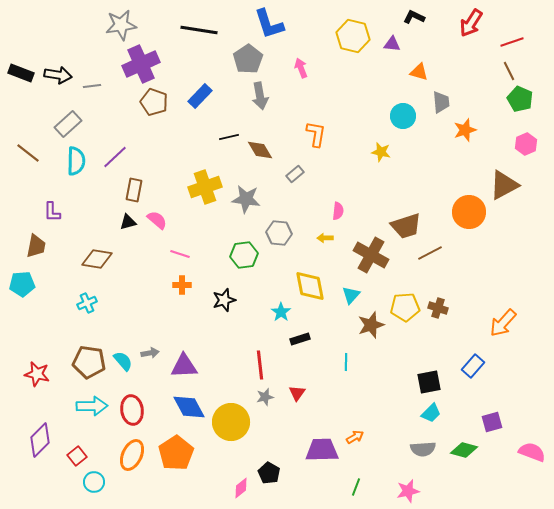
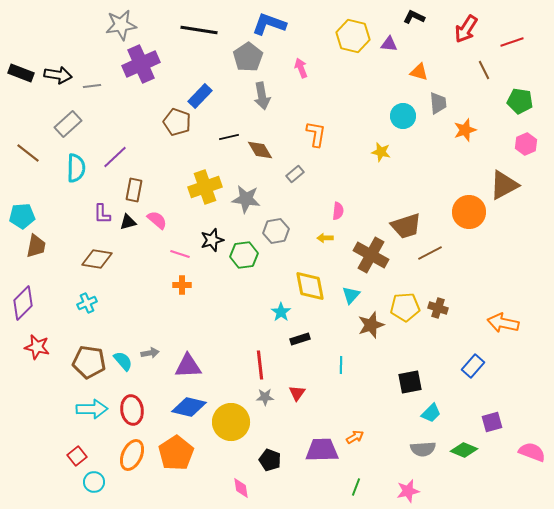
red arrow at (471, 23): moved 5 px left, 6 px down
blue L-shape at (269, 24): rotated 128 degrees clockwise
purple triangle at (392, 44): moved 3 px left
gray pentagon at (248, 59): moved 2 px up
brown line at (509, 71): moved 25 px left, 1 px up
gray arrow at (260, 96): moved 2 px right
green pentagon at (520, 99): moved 2 px down; rotated 15 degrees counterclockwise
brown pentagon at (154, 102): moved 23 px right, 20 px down
gray trapezoid at (441, 102): moved 3 px left, 1 px down
cyan semicircle at (76, 161): moved 7 px down
purple L-shape at (52, 212): moved 50 px right, 2 px down
gray hexagon at (279, 233): moved 3 px left, 2 px up; rotated 15 degrees counterclockwise
cyan pentagon at (22, 284): moved 68 px up
black star at (224, 300): moved 12 px left, 60 px up
orange arrow at (503, 323): rotated 60 degrees clockwise
cyan line at (346, 362): moved 5 px left, 3 px down
purple triangle at (184, 366): moved 4 px right
red star at (37, 374): moved 27 px up
black square at (429, 382): moved 19 px left
gray star at (265, 397): rotated 12 degrees clockwise
cyan arrow at (92, 406): moved 3 px down
blue diamond at (189, 407): rotated 48 degrees counterclockwise
purple diamond at (40, 440): moved 17 px left, 137 px up
green diamond at (464, 450): rotated 8 degrees clockwise
black pentagon at (269, 473): moved 1 px right, 13 px up; rotated 10 degrees counterclockwise
pink diamond at (241, 488): rotated 60 degrees counterclockwise
